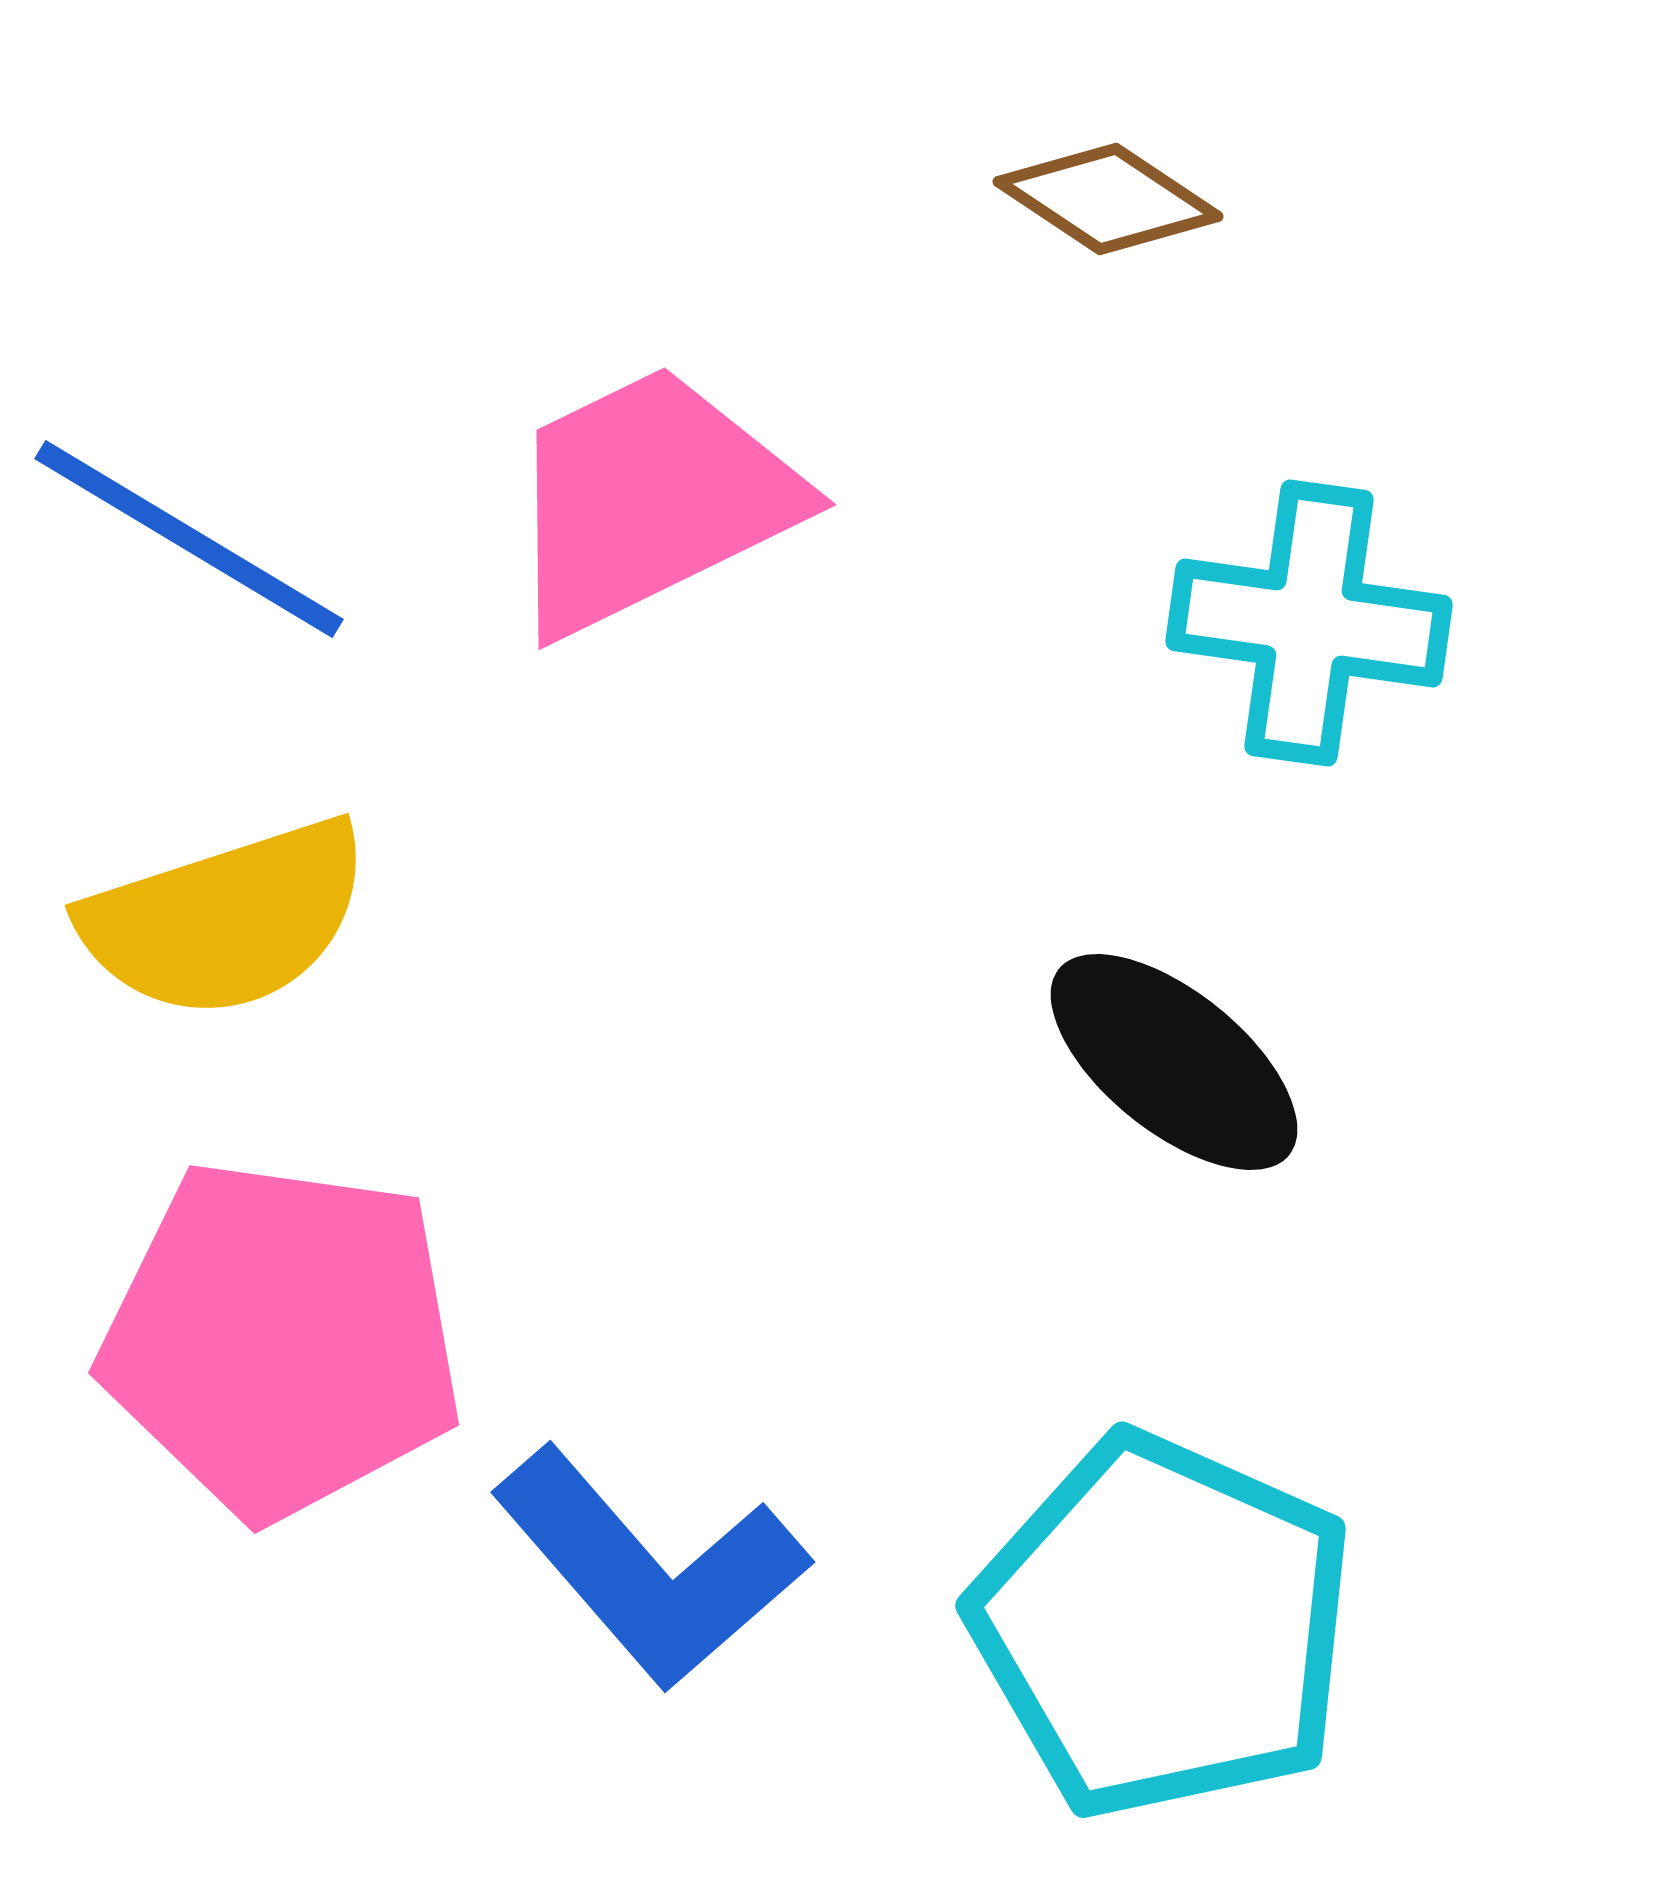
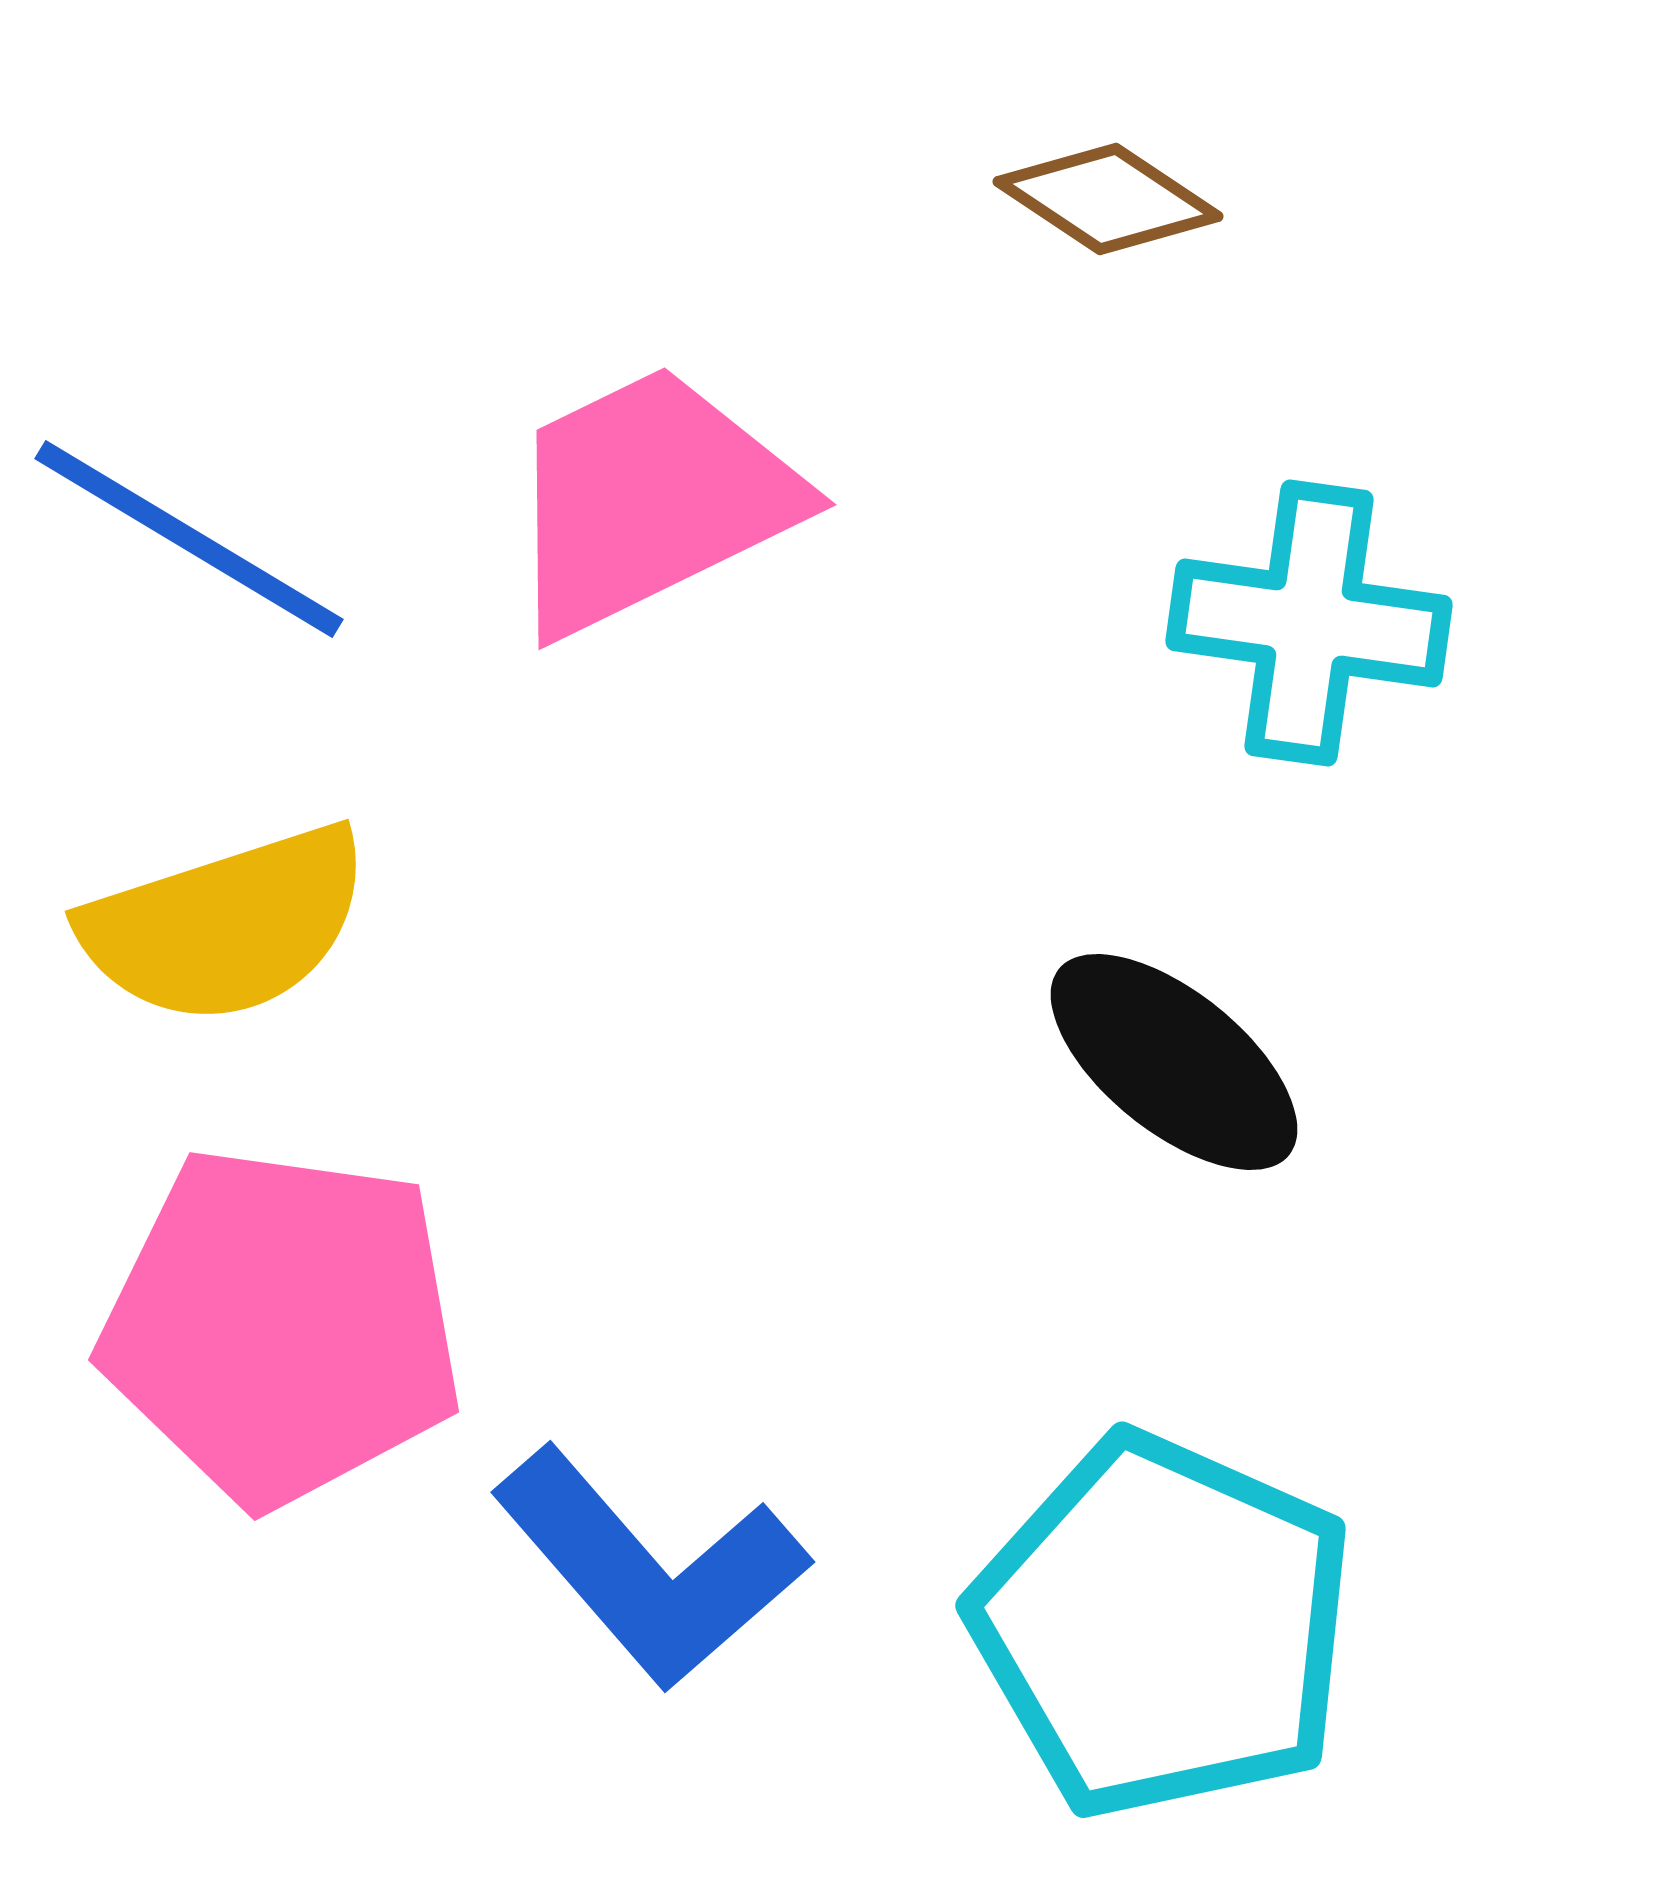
yellow semicircle: moved 6 px down
pink pentagon: moved 13 px up
